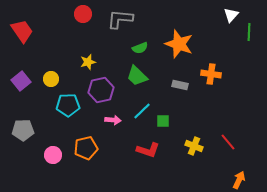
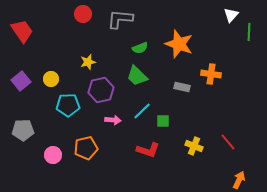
gray rectangle: moved 2 px right, 2 px down
